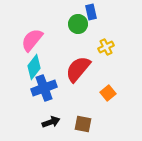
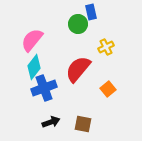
orange square: moved 4 px up
